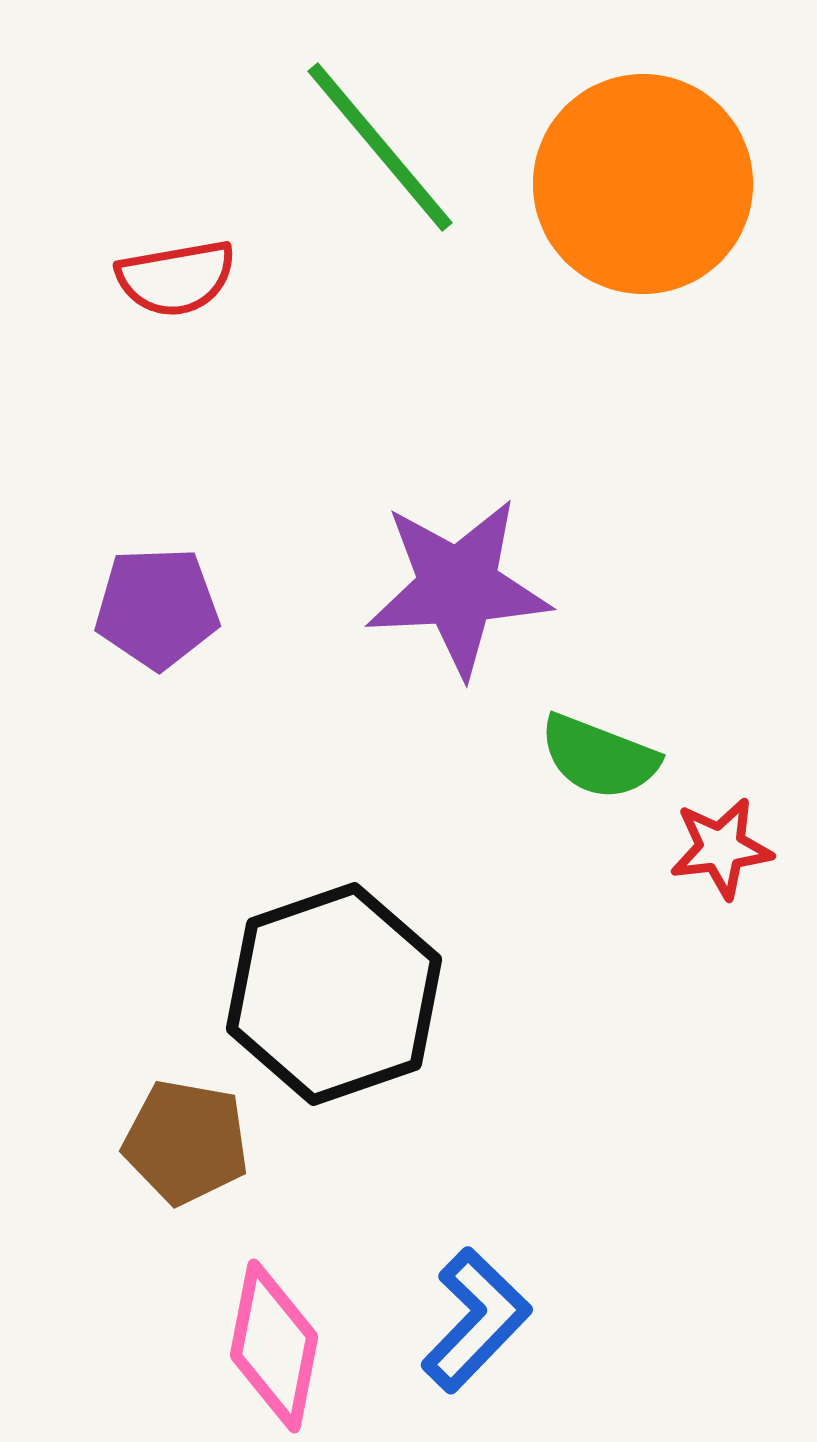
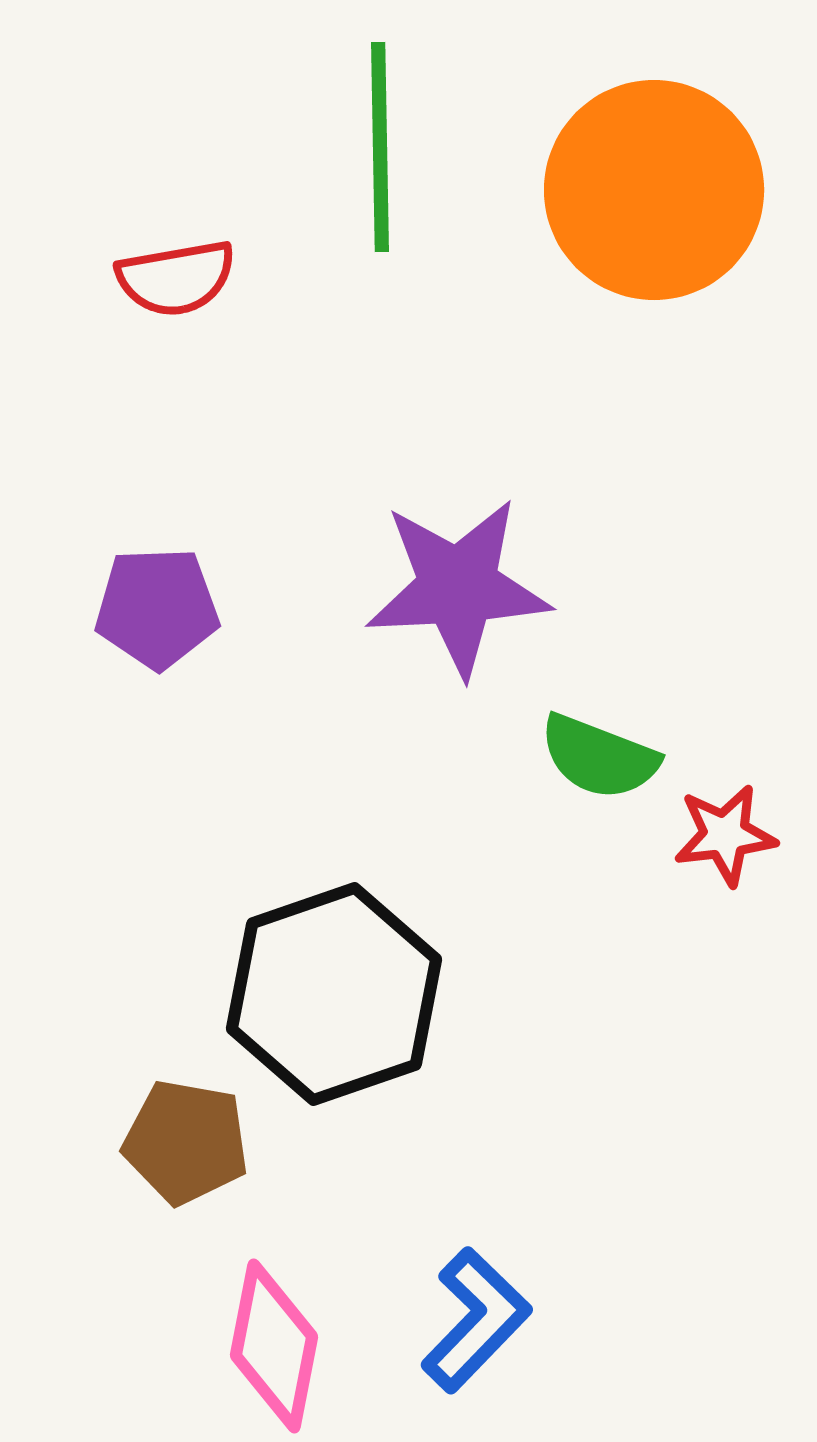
green line: rotated 39 degrees clockwise
orange circle: moved 11 px right, 6 px down
red star: moved 4 px right, 13 px up
